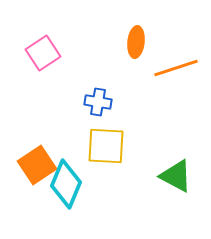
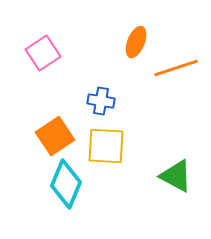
orange ellipse: rotated 16 degrees clockwise
blue cross: moved 3 px right, 1 px up
orange square: moved 18 px right, 29 px up
